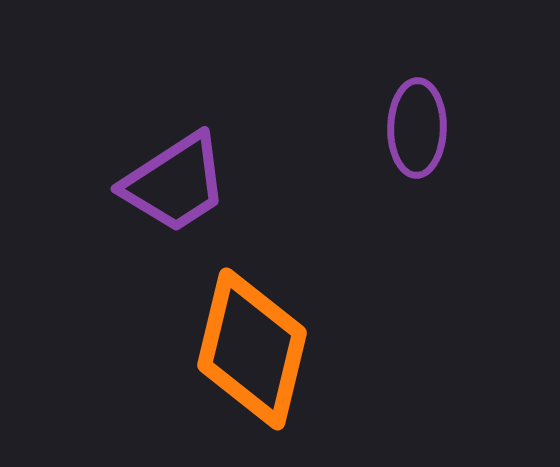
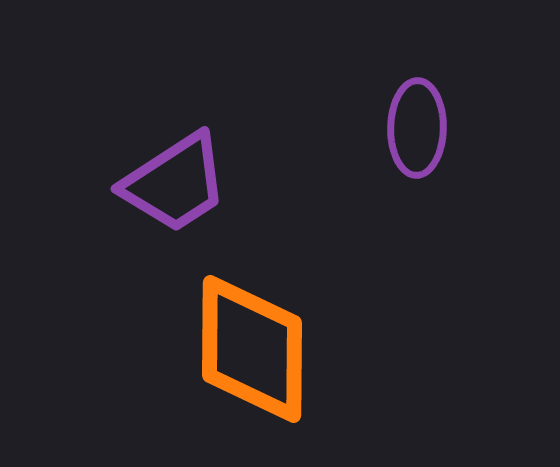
orange diamond: rotated 13 degrees counterclockwise
